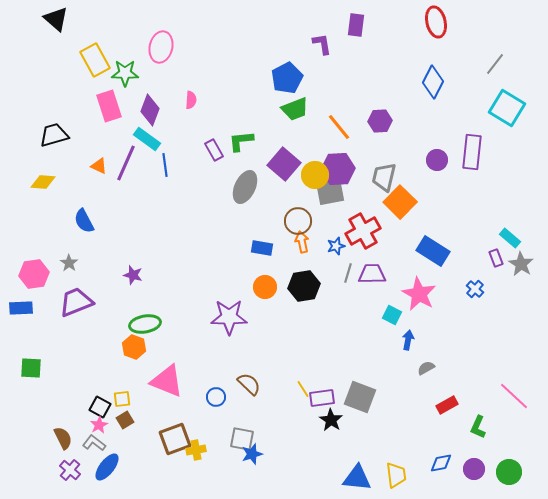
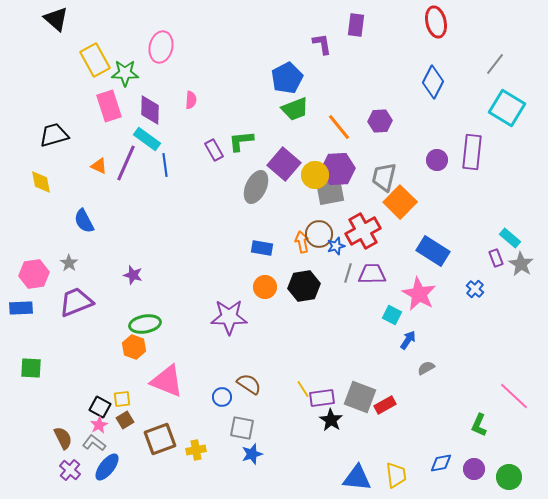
purple diamond at (150, 110): rotated 20 degrees counterclockwise
yellow diamond at (43, 182): moved 2 px left; rotated 75 degrees clockwise
gray ellipse at (245, 187): moved 11 px right
brown circle at (298, 221): moved 21 px right, 13 px down
blue arrow at (408, 340): rotated 24 degrees clockwise
brown semicircle at (249, 384): rotated 10 degrees counterclockwise
blue circle at (216, 397): moved 6 px right
red rectangle at (447, 405): moved 62 px left
green L-shape at (478, 427): moved 1 px right, 2 px up
brown square at (175, 439): moved 15 px left
gray square at (242, 439): moved 11 px up
green circle at (509, 472): moved 5 px down
